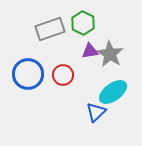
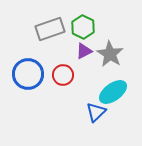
green hexagon: moved 4 px down
purple triangle: moved 6 px left; rotated 18 degrees counterclockwise
